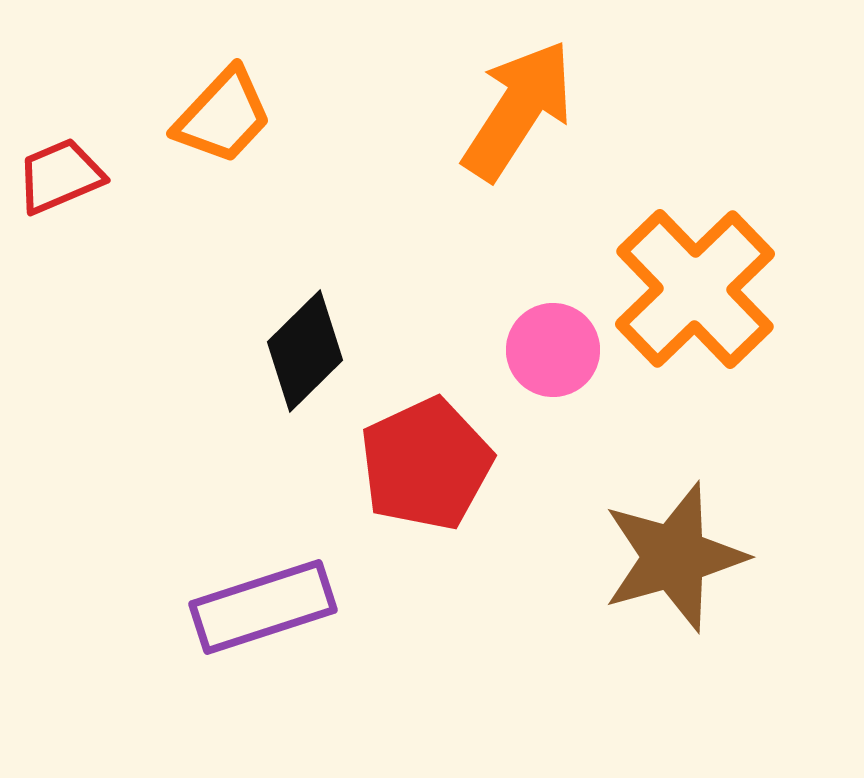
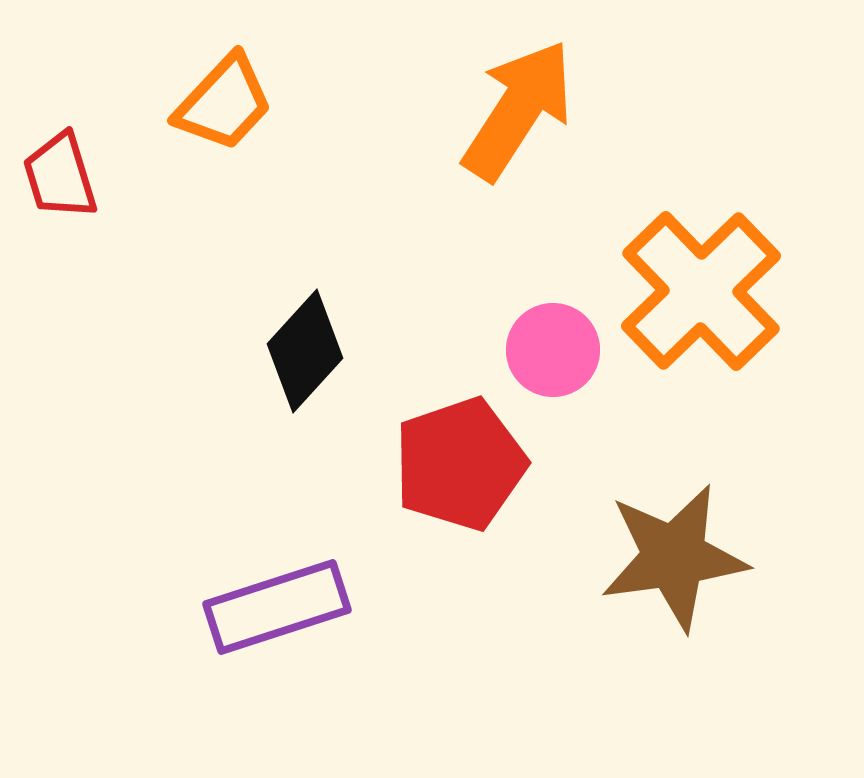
orange trapezoid: moved 1 px right, 13 px up
red trapezoid: rotated 84 degrees counterclockwise
orange cross: moved 6 px right, 2 px down
black diamond: rotated 3 degrees counterclockwise
red pentagon: moved 34 px right; rotated 6 degrees clockwise
brown star: rotated 8 degrees clockwise
purple rectangle: moved 14 px right
